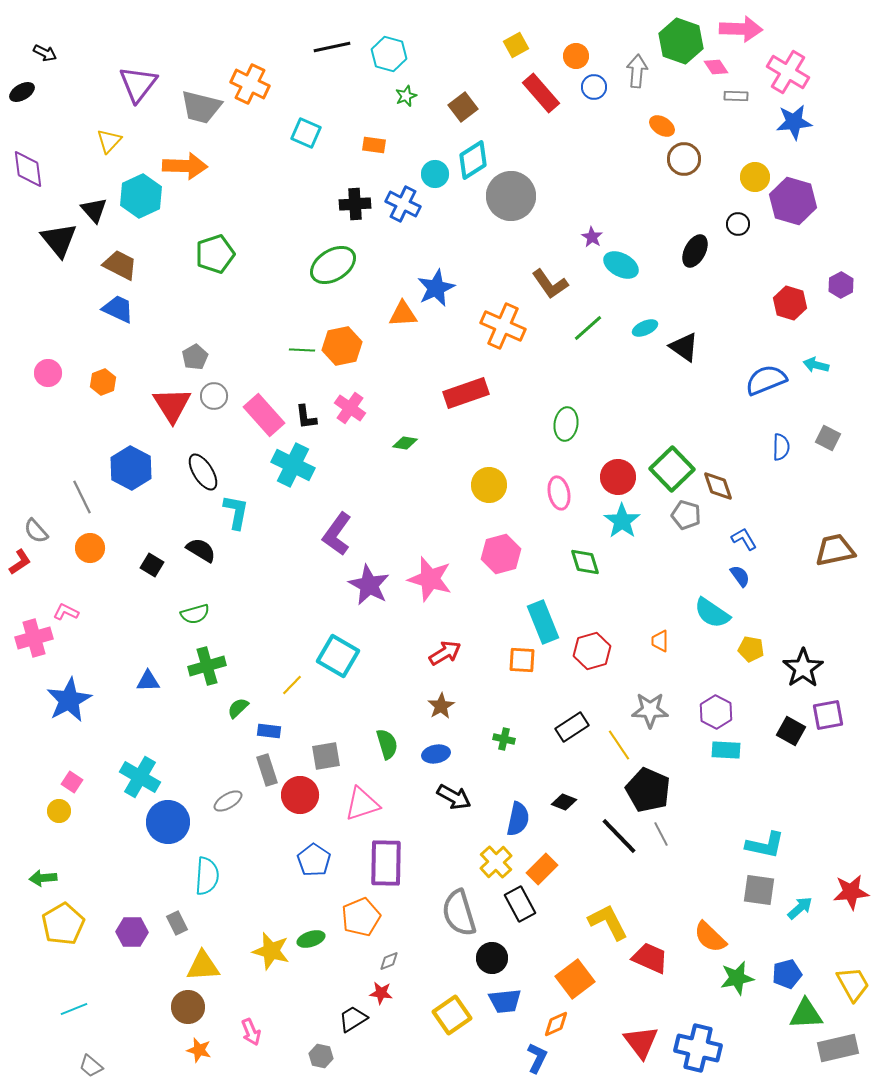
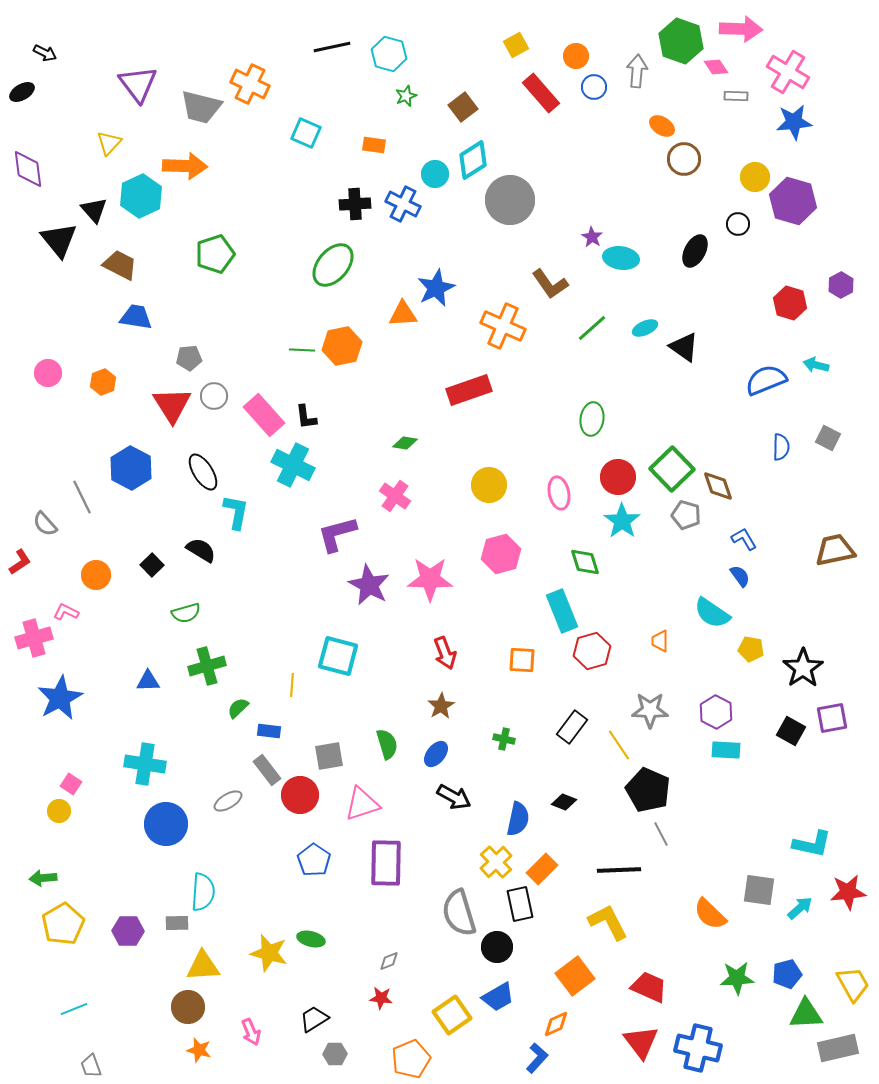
purple triangle at (138, 84): rotated 15 degrees counterclockwise
yellow triangle at (109, 141): moved 2 px down
gray circle at (511, 196): moved 1 px left, 4 px down
green ellipse at (333, 265): rotated 18 degrees counterclockwise
cyan ellipse at (621, 265): moved 7 px up; rotated 20 degrees counterclockwise
blue trapezoid at (118, 309): moved 18 px right, 8 px down; rotated 16 degrees counterclockwise
green line at (588, 328): moved 4 px right
gray pentagon at (195, 357): moved 6 px left, 1 px down; rotated 25 degrees clockwise
red rectangle at (466, 393): moved 3 px right, 3 px up
pink cross at (350, 408): moved 45 px right, 88 px down
green ellipse at (566, 424): moved 26 px right, 5 px up
gray semicircle at (36, 531): moved 9 px right, 7 px up
purple L-shape at (337, 534): rotated 39 degrees clockwise
orange circle at (90, 548): moved 6 px right, 27 px down
black square at (152, 565): rotated 15 degrees clockwise
pink star at (430, 579): rotated 15 degrees counterclockwise
green semicircle at (195, 614): moved 9 px left, 1 px up
cyan rectangle at (543, 622): moved 19 px right, 11 px up
red arrow at (445, 653): rotated 100 degrees clockwise
cyan square at (338, 656): rotated 15 degrees counterclockwise
yellow line at (292, 685): rotated 40 degrees counterclockwise
blue star at (69, 700): moved 9 px left, 2 px up
purple square at (828, 715): moved 4 px right, 3 px down
black rectangle at (572, 727): rotated 20 degrees counterclockwise
blue ellipse at (436, 754): rotated 40 degrees counterclockwise
gray square at (326, 756): moved 3 px right
gray rectangle at (267, 770): rotated 20 degrees counterclockwise
cyan cross at (140, 777): moved 5 px right, 13 px up; rotated 21 degrees counterclockwise
pink square at (72, 782): moved 1 px left, 2 px down
blue circle at (168, 822): moved 2 px left, 2 px down
black line at (619, 836): moved 34 px down; rotated 48 degrees counterclockwise
cyan L-shape at (765, 845): moved 47 px right, 1 px up
cyan semicircle at (207, 876): moved 4 px left, 16 px down
red star at (851, 892): moved 3 px left
black rectangle at (520, 904): rotated 16 degrees clockwise
orange pentagon at (361, 917): moved 50 px right, 142 px down
gray rectangle at (177, 923): rotated 65 degrees counterclockwise
purple hexagon at (132, 932): moved 4 px left, 1 px up
orange semicircle at (710, 937): moved 23 px up
green ellipse at (311, 939): rotated 32 degrees clockwise
yellow star at (271, 951): moved 2 px left, 2 px down
black circle at (492, 958): moved 5 px right, 11 px up
red trapezoid at (650, 958): moved 1 px left, 29 px down
green star at (737, 978): rotated 8 degrees clockwise
orange square at (575, 979): moved 3 px up
red star at (381, 993): moved 5 px down
blue trapezoid at (505, 1001): moved 7 px left, 4 px up; rotated 24 degrees counterclockwise
black trapezoid at (353, 1019): moved 39 px left
gray hexagon at (321, 1056): moved 14 px right, 2 px up; rotated 15 degrees counterclockwise
blue L-shape at (537, 1058): rotated 16 degrees clockwise
gray trapezoid at (91, 1066): rotated 30 degrees clockwise
